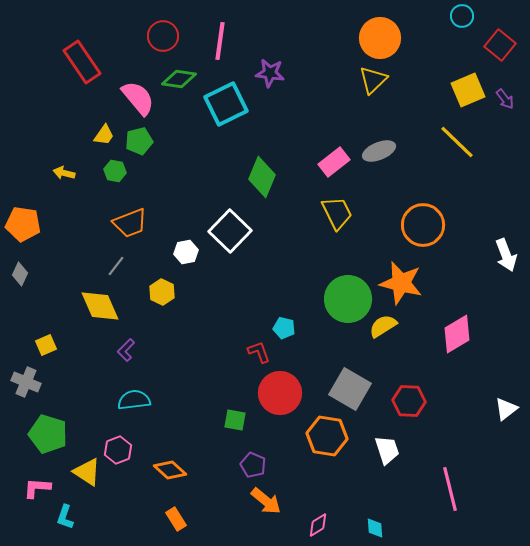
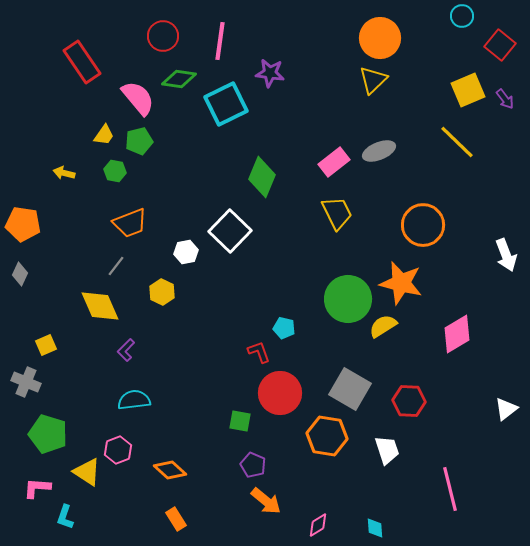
green square at (235, 420): moved 5 px right, 1 px down
